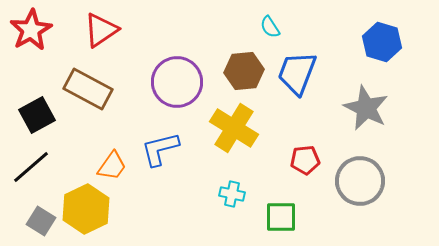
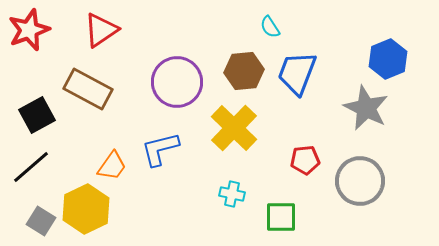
red star: moved 2 px left; rotated 9 degrees clockwise
blue hexagon: moved 6 px right, 17 px down; rotated 21 degrees clockwise
yellow cross: rotated 12 degrees clockwise
